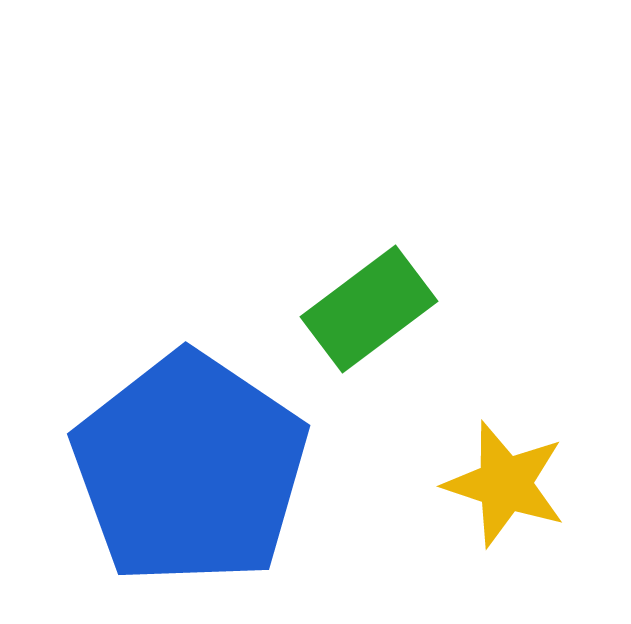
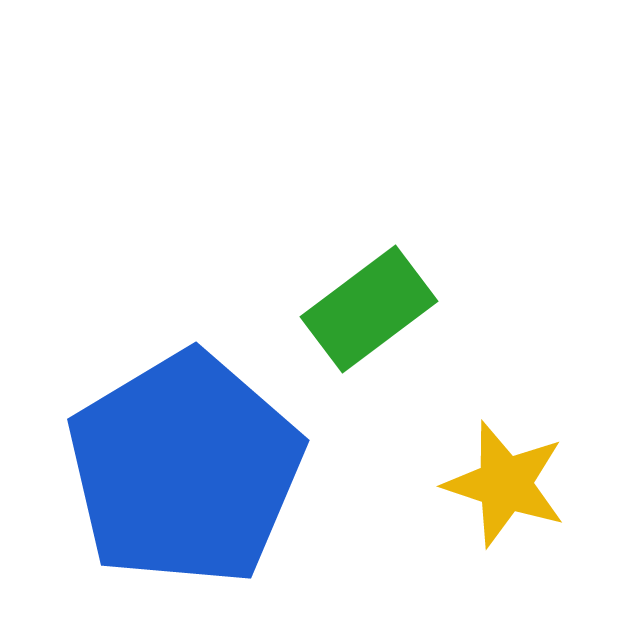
blue pentagon: moved 5 px left; rotated 7 degrees clockwise
